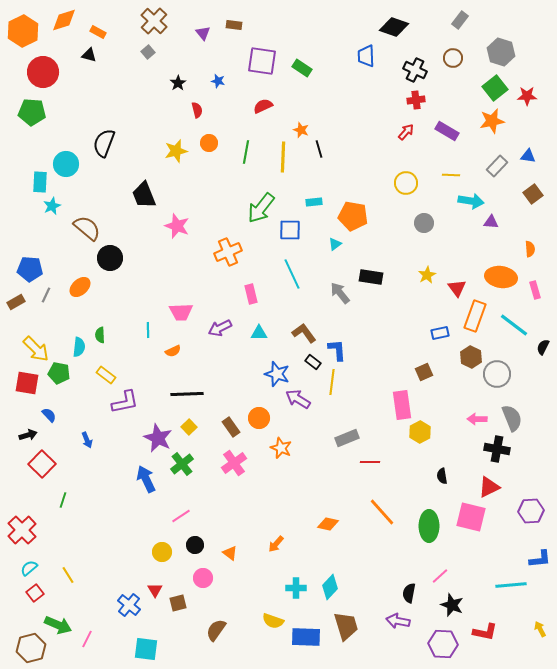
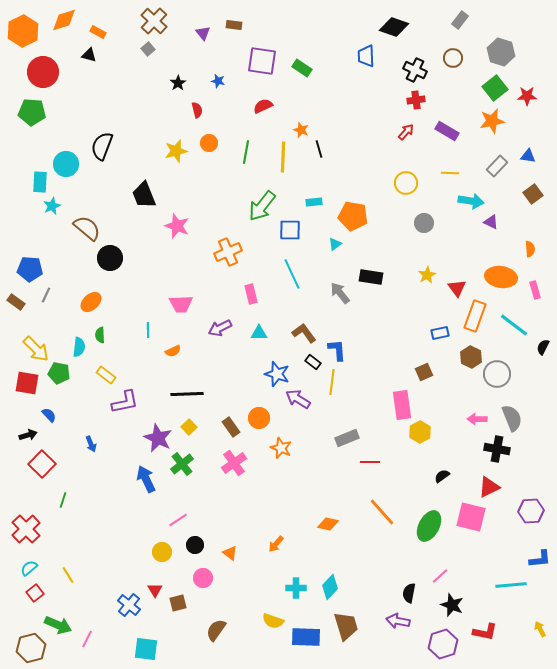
gray square at (148, 52): moved 3 px up
black semicircle at (104, 143): moved 2 px left, 3 px down
yellow line at (451, 175): moved 1 px left, 2 px up
green arrow at (261, 208): moved 1 px right, 2 px up
purple triangle at (491, 222): rotated 21 degrees clockwise
orange ellipse at (80, 287): moved 11 px right, 15 px down
brown rectangle at (16, 302): rotated 66 degrees clockwise
pink trapezoid at (181, 312): moved 8 px up
blue arrow at (87, 440): moved 4 px right, 4 px down
black semicircle at (442, 476): rotated 63 degrees clockwise
pink line at (181, 516): moved 3 px left, 4 px down
green ellipse at (429, 526): rotated 28 degrees clockwise
red cross at (22, 530): moved 4 px right, 1 px up
purple hexagon at (443, 644): rotated 20 degrees counterclockwise
